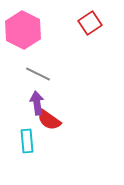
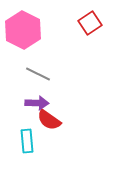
purple arrow: rotated 100 degrees clockwise
